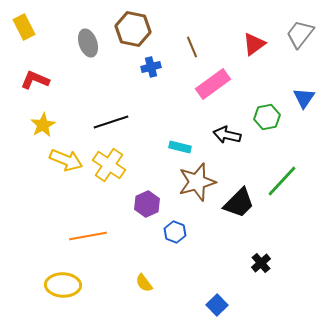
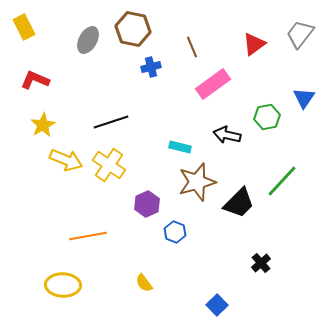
gray ellipse: moved 3 px up; rotated 48 degrees clockwise
